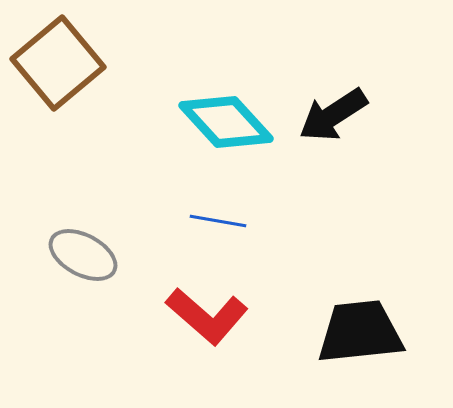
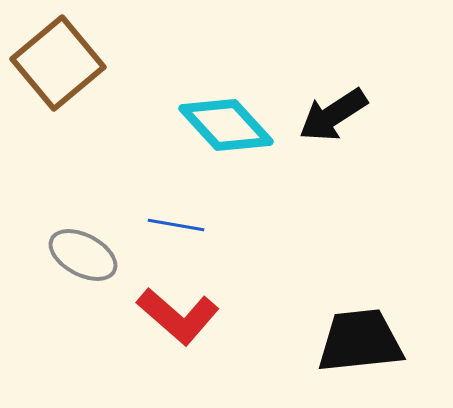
cyan diamond: moved 3 px down
blue line: moved 42 px left, 4 px down
red L-shape: moved 29 px left
black trapezoid: moved 9 px down
